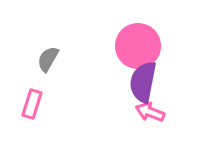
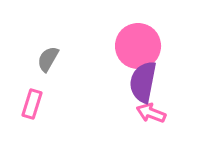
pink arrow: moved 1 px right, 1 px down
